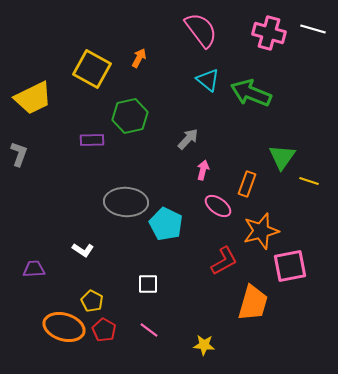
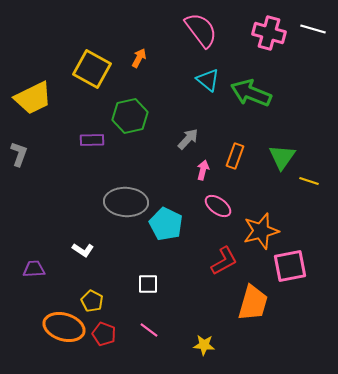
orange rectangle: moved 12 px left, 28 px up
red pentagon: moved 4 px down; rotated 10 degrees counterclockwise
